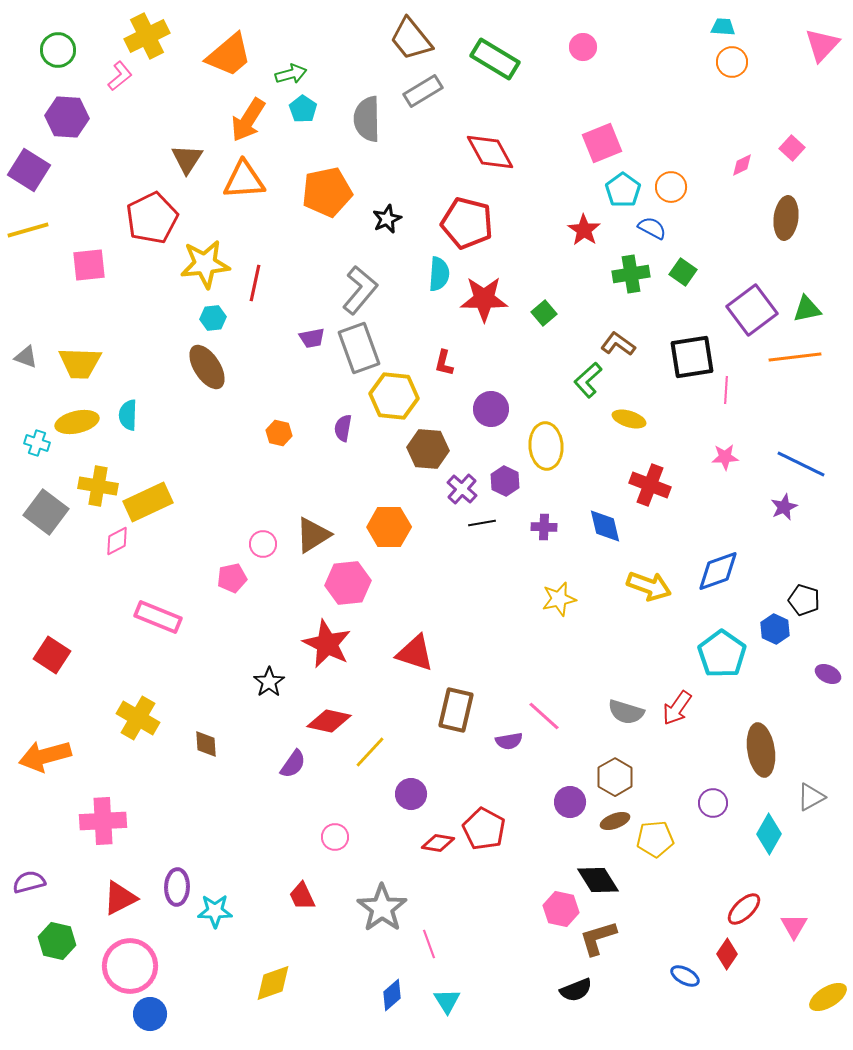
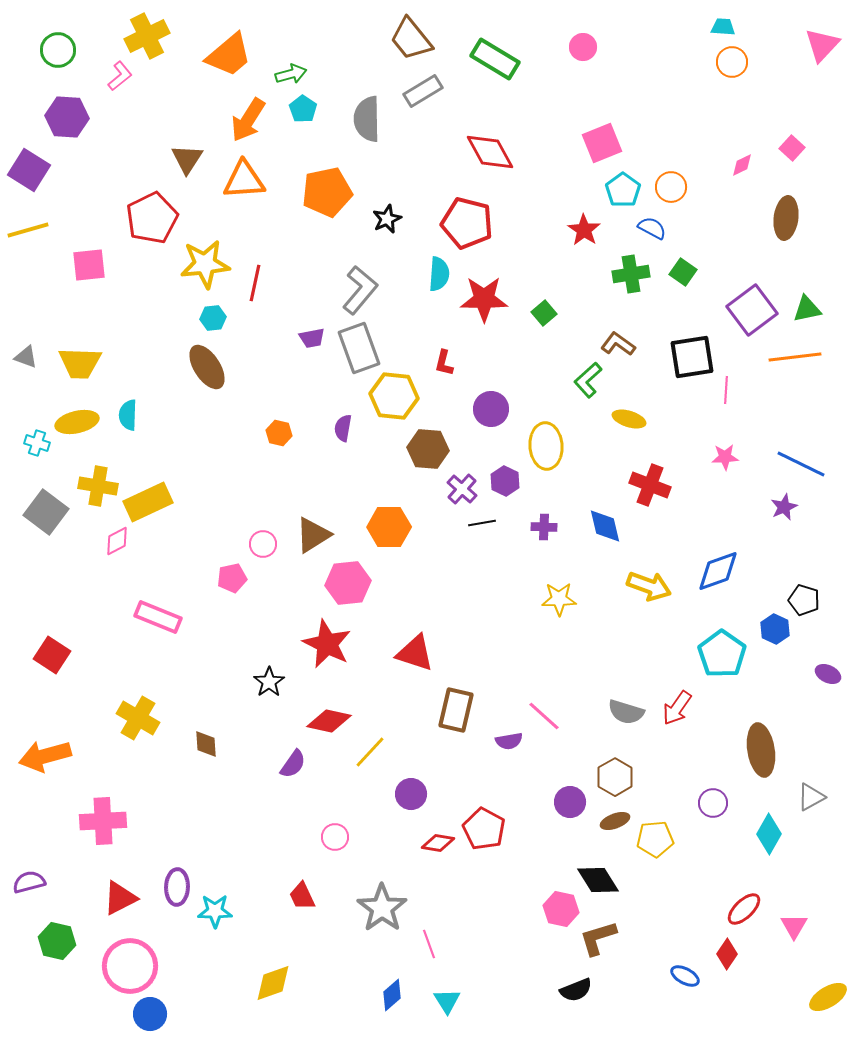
yellow star at (559, 599): rotated 12 degrees clockwise
